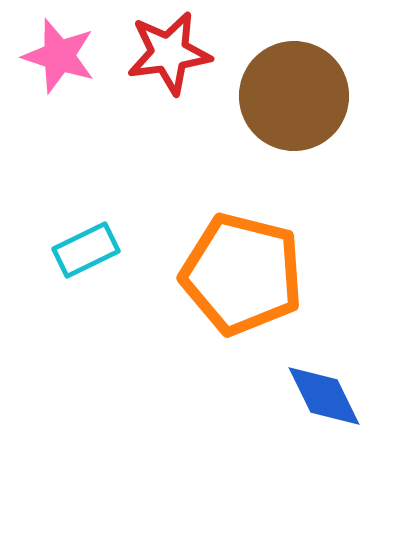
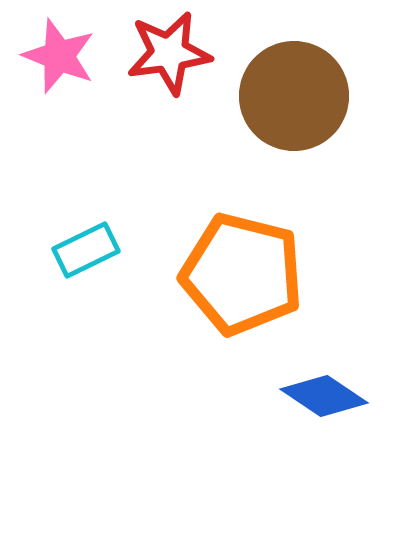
pink star: rotated 4 degrees clockwise
blue diamond: rotated 30 degrees counterclockwise
